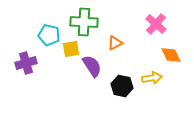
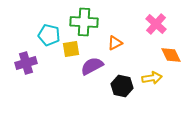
purple semicircle: rotated 85 degrees counterclockwise
